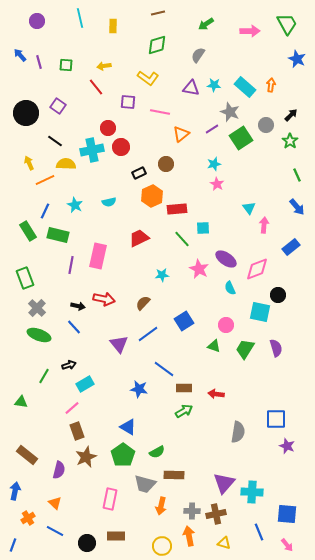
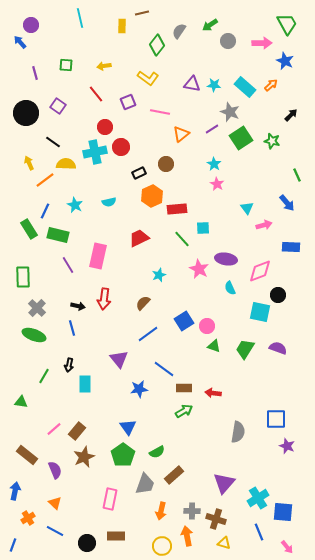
brown line at (158, 13): moved 16 px left
purple circle at (37, 21): moved 6 px left, 4 px down
green arrow at (206, 24): moved 4 px right, 1 px down
yellow rectangle at (113, 26): moved 9 px right
pink arrow at (250, 31): moved 12 px right, 12 px down
green diamond at (157, 45): rotated 35 degrees counterclockwise
blue arrow at (20, 55): moved 13 px up
gray semicircle at (198, 55): moved 19 px left, 24 px up
blue star at (297, 59): moved 12 px left, 2 px down
purple line at (39, 62): moved 4 px left, 11 px down
orange arrow at (271, 85): rotated 40 degrees clockwise
red line at (96, 87): moved 7 px down
purple triangle at (191, 88): moved 1 px right, 4 px up
purple square at (128, 102): rotated 28 degrees counterclockwise
gray circle at (266, 125): moved 38 px left, 84 px up
red circle at (108, 128): moved 3 px left, 1 px up
black line at (55, 141): moved 2 px left, 1 px down
green star at (290, 141): moved 18 px left; rotated 21 degrees counterclockwise
cyan cross at (92, 150): moved 3 px right, 2 px down
cyan star at (214, 164): rotated 24 degrees counterclockwise
orange line at (45, 180): rotated 12 degrees counterclockwise
blue arrow at (297, 207): moved 10 px left, 4 px up
cyan triangle at (249, 208): moved 2 px left
pink arrow at (264, 225): rotated 70 degrees clockwise
green rectangle at (28, 231): moved 1 px right, 2 px up
blue rectangle at (291, 247): rotated 42 degrees clockwise
purple ellipse at (226, 259): rotated 25 degrees counterclockwise
purple line at (71, 265): moved 3 px left; rotated 42 degrees counterclockwise
pink diamond at (257, 269): moved 3 px right, 2 px down
cyan star at (162, 275): moved 3 px left; rotated 16 degrees counterclockwise
green rectangle at (25, 278): moved 2 px left, 1 px up; rotated 20 degrees clockwise
red arrow at (104, 299): rotated 85 degrees clockwise
pink circle at (226, 325): moved 19 px left, 1 px down
blue line at (74, 327): moved 2 px left, 1 px down; rotated 28 degrees clockwise
green ellipse at (39, 335): moved 5 px left
purple triangle at (119, 344): moved 15 px down
purple semicircle at (276, 348): moved 2 px right; rotated 54 degrees counterclockwise
black arrow at (69, 365): rotated 120 degrees clockwise
cyan rectangle at (85, 384): rotated 60 degrees counterclockwise
blue star at (139, 389): rotated 18 degrees counterclockwise
red arrow at (216, 394): moved 3 px left, 1 px up
pink line at (72, 408): moved 18 px left, 21 px down
blue triangle at (128, 427): rotated 24 degrees clockwise
brown rectangle at (77, 431): rotated 60 degrees clockwise
brown star at (86, 457): moved 2 px left
purple semicircle at (59, 470): moved 4 px left; rotated 36 degrees counterclockwise
brown rectangle at (174, 475): rotated 42 degrees counterclockwise
gray trapezoid at (145, 484): rotated 85 degrees counterclockwise
cyan cross at (252, 492): moved 6 px right, 6 px down; rotated 35 degrees counterclockwise
orange arrow at (161, 506): moved 5 px down
brown cross at (216, 514): moved 5 px down; rotated 30 degrees clockwise
blue square at (287, 514): moved 4 px left, 2 px up
orange arrow at (189, 536): moved 2 px left
pink arrow at (287, 545): moved 2 px down
